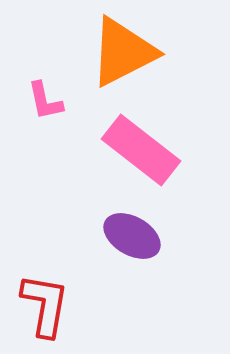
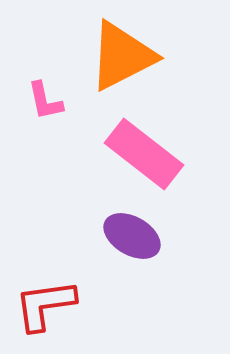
orange triangle: moved 1 px left, 4 px down
pink rectangle: moved 3 px right, 4 px down
red L-shape: rotated 108 degrees counterclockwise
